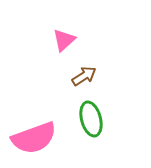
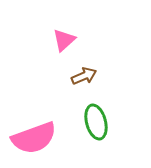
brown arrow: rotated 10 degrees clockwise
green ellipse: moved 5 px right, 3 px down
